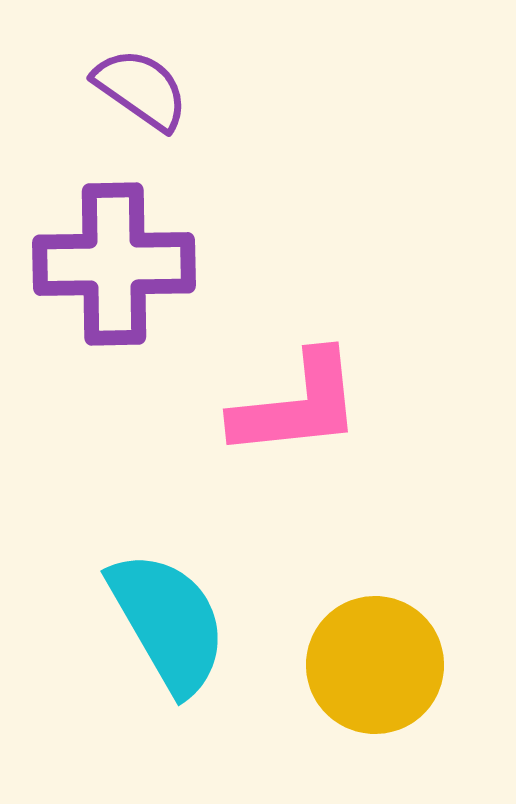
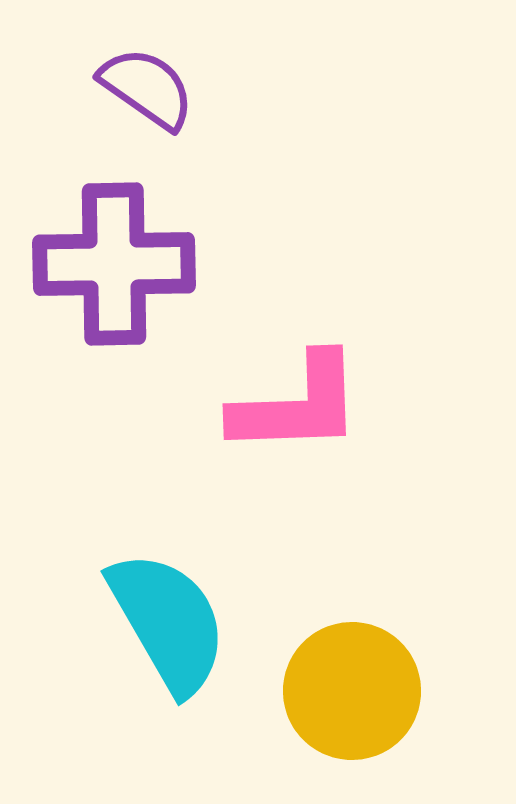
purple semicircle: moved 6 px right, 1 px up
pink L-shape: rotated 4 degrees clockwise
yellow circle: moved 23 px left, 26 px down
